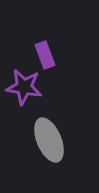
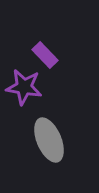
purple rectangle: rotated 24 degrees counterclockwise
